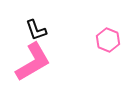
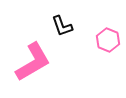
black L-shape: moved 26 px right, 4 px up
